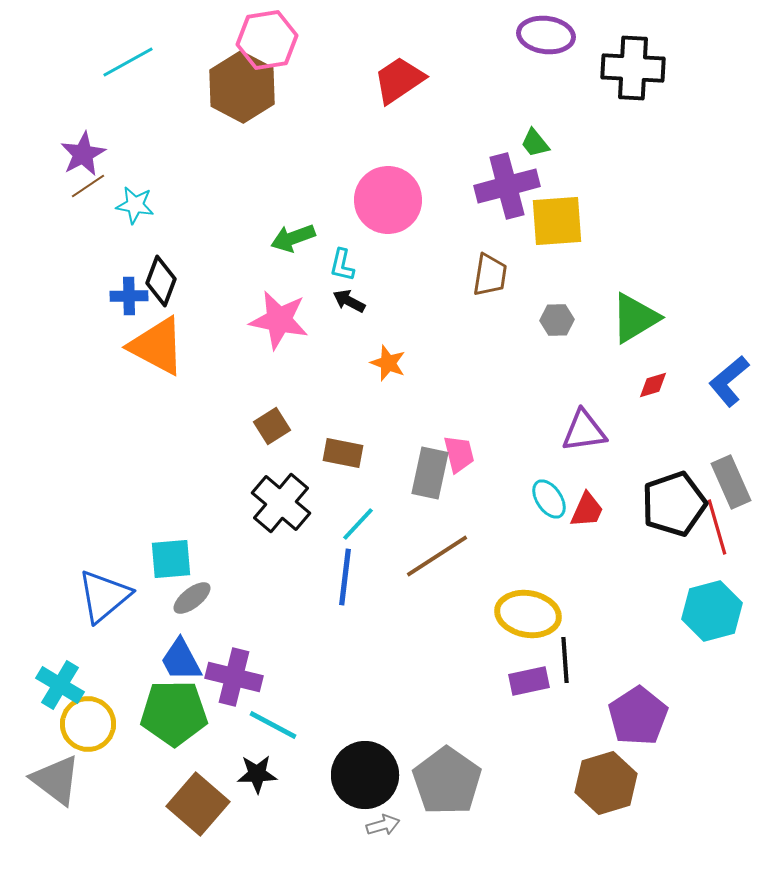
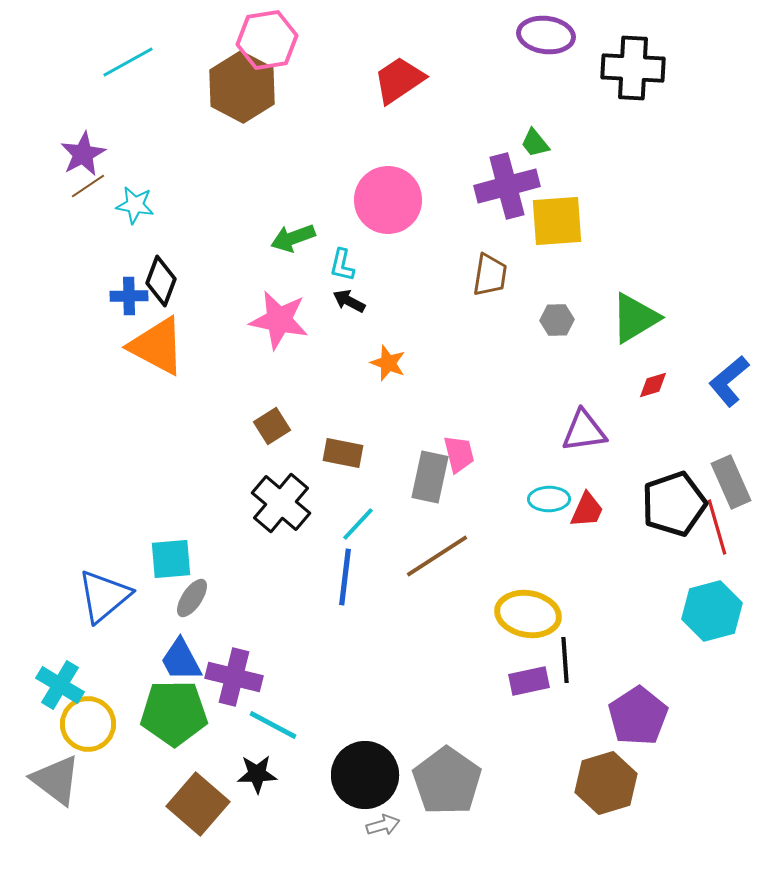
gray rectangle at (430, 473): moved 4 px down
cyan ellipse at (549, 499): rotated 57 degrees counterclockwise
gray ellipse at (192, 598): rotated 18 degrees counterclockwise
